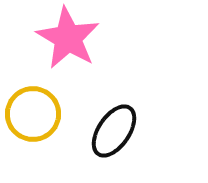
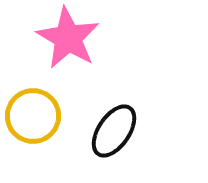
yellow circle: moved 2 px down
